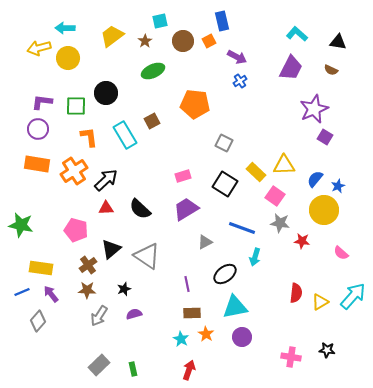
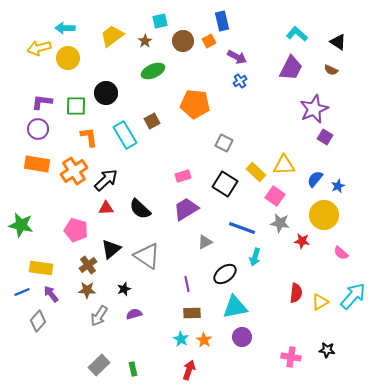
black triangle at (338, 42): rotated 24 degrees clockwise
yellow circle at (324, 210): moved 5 px down
orange star at (206, 334): moved 2 px left, 6 px down
